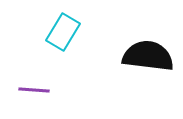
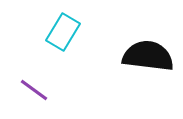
purple line: rotated 32 degrees clockwise
